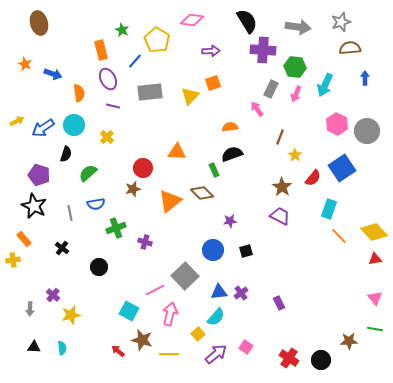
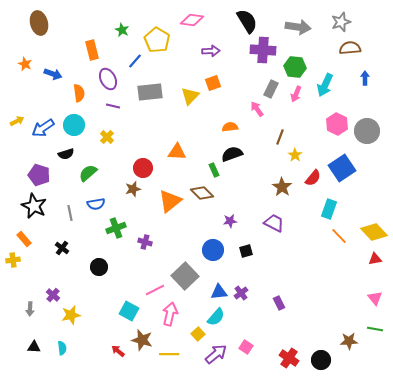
orange rectangle at (101, 50): moved 9 px left
black semicircle at (66, 154): rotated 56 degrees clockwise
purple trapezoid at (280, 216): moved 6 px left, 7 px down
